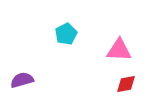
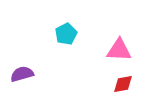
purple semicircle: moved 6 px up
red diamond: moved 3 px left
